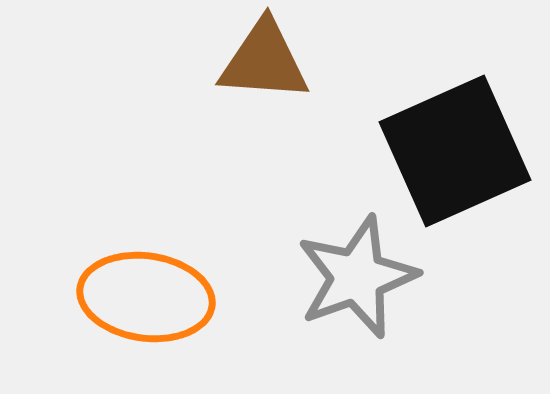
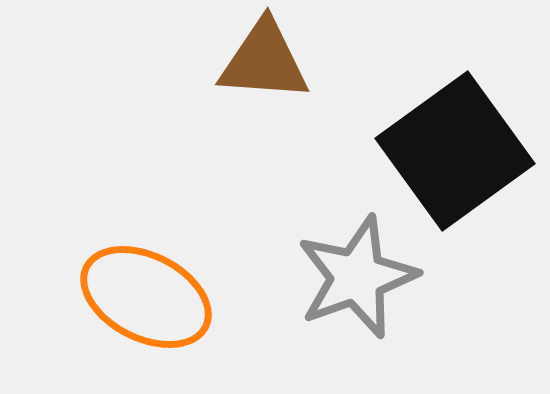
black square: rotated 12 degrees counterclockwise
orange ellipse: rotated 19 degrees clockwise
